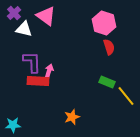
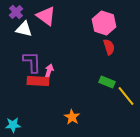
purple cross: moved 2 px right, 1 px up
orange star: rotated 21 degrees counterclockwise
